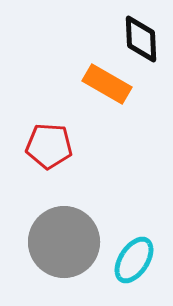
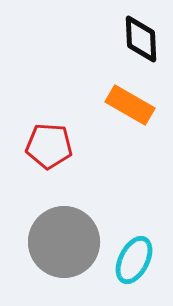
orange rectangle: moved 23 px right, 21 px down
cyan ellipse: rotated 6 degrees counterclockwise
